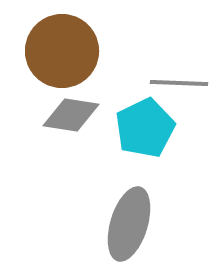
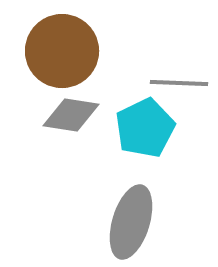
gray ellipse: moved 2 px right, 2 px up
